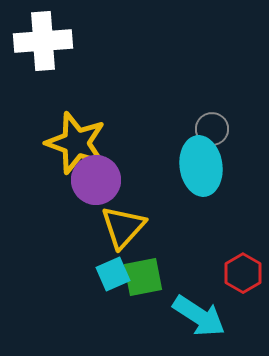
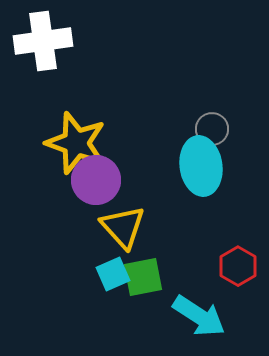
white cross: rotated 4 degrees counterclockwise
yellow triangle: rotated 24 degrees counterclockwise
red hexagon: moved 5 px left, 7 px up
